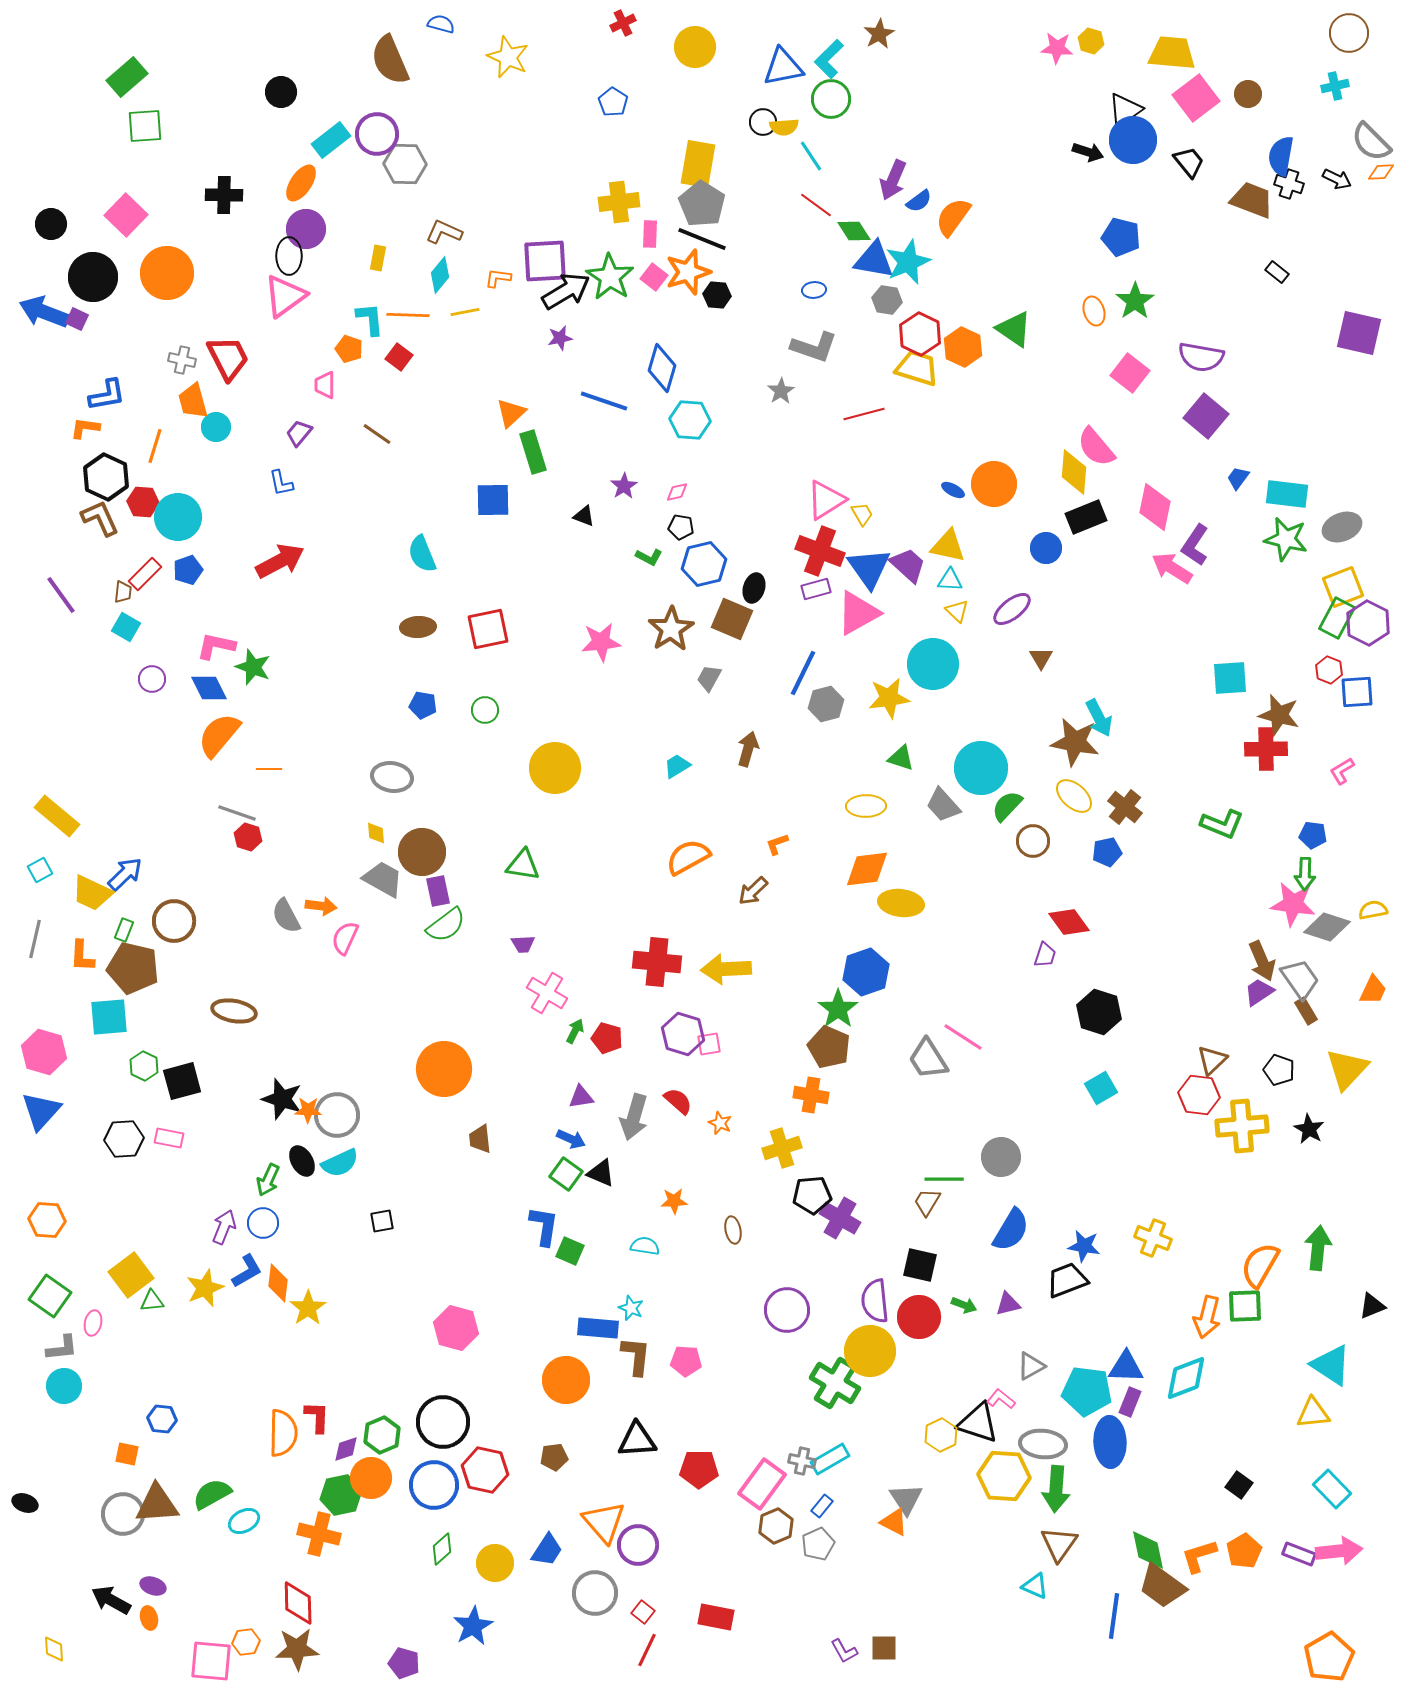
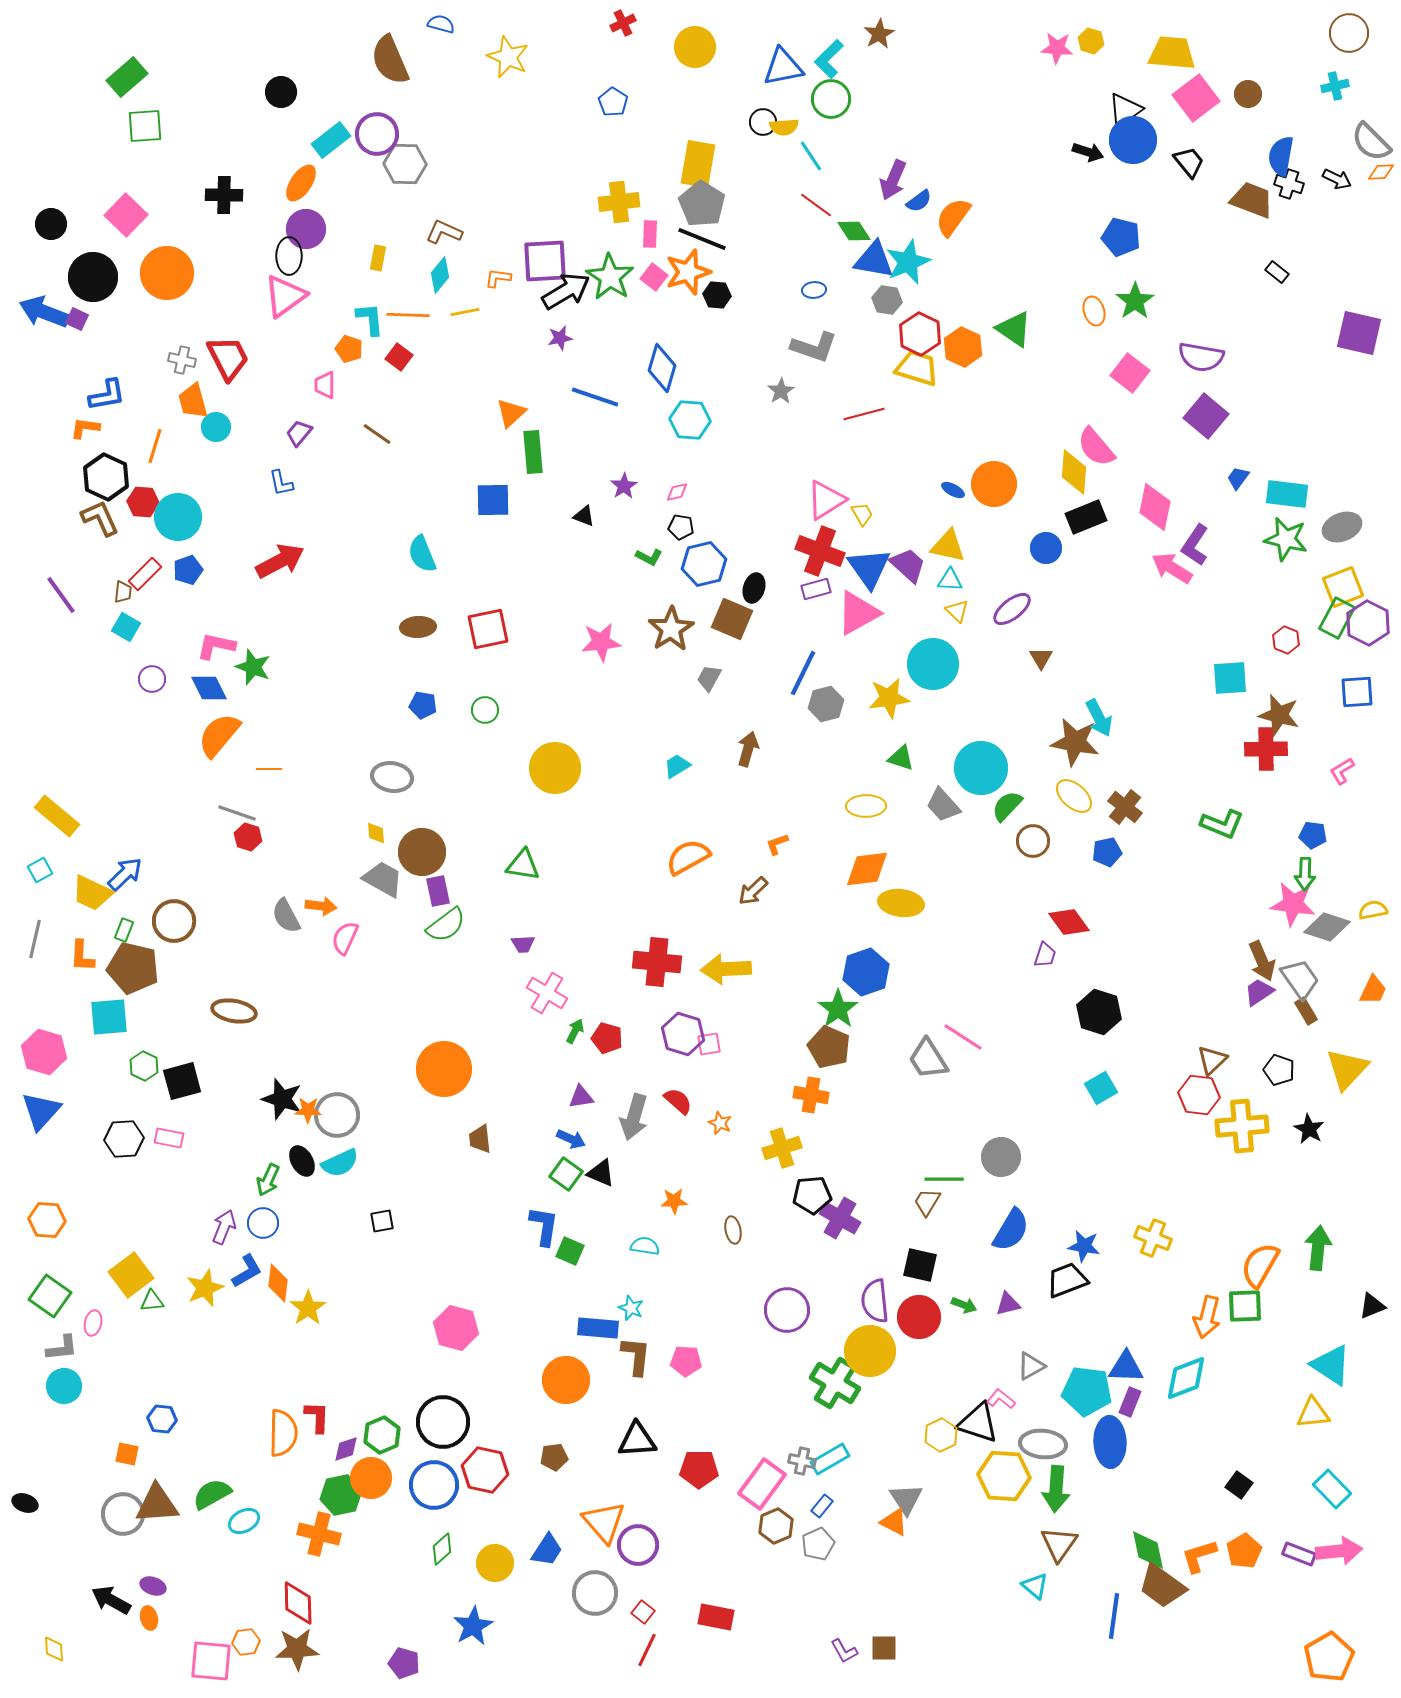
blue line at (604, 401): moved 9 px left, 4 px up
green rectangle at (533, 452): rotated 12 degrees clockwise
red hexagon at (1329, 670): moved 43 px left, 30 px up
cyan triangle at (1035, 1586): rotated 16 degrees clockwise
